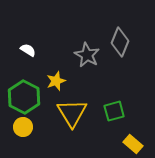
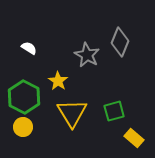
white semicircle: moved 1 px right, 2 px up
yellow star: moved 2 px right; rotated 18 degrees counterclockwise
yellow rectangle: moved 1 px right, 6 px up
